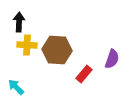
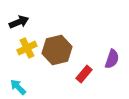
black arrow: rotated 66 degrees clockwise
yellow cross: moved 3 px down; rotated 30 degrees counterclockwise
brown hexagon: rotated 16 degrees counterclockwise
cyan arrow: moved 2 px right
